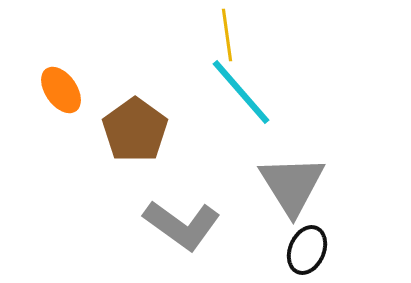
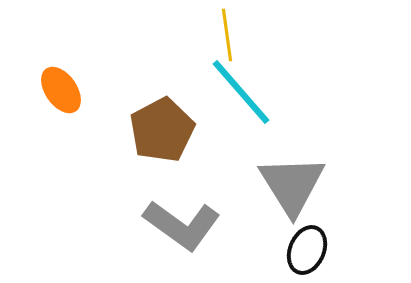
brown pentagon: moved 27 px right; rotated 8 degrees clockwise
